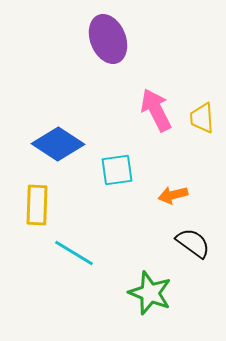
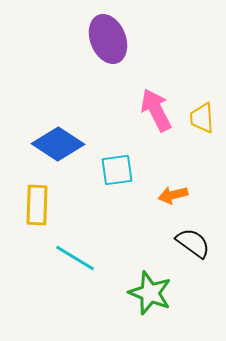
cyan line: moved 1 px right, 5 px down
